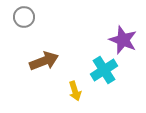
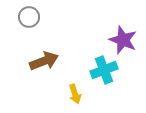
gray circle: moved 5 px right
cyan cross: rotated 12 degrees clockwise
yellow arrow: moved 3 px down
